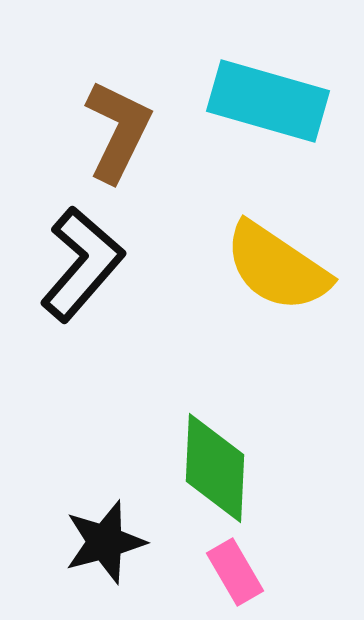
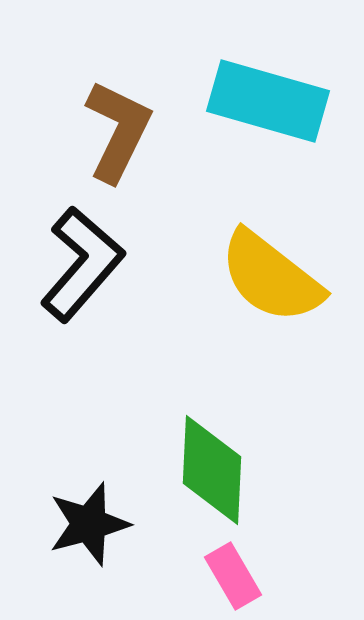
yellow semicircle: moved 6 px left, 10 px down; rotated 4 degrees clockwise
green diamond: moved 3 px left, 2 px down
black star: moved 16 px left, 18 px up
pink rectangle: moved 2 px left, 4 px down
